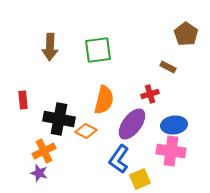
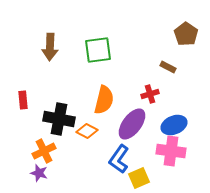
blue ellipse: rotated 15 degrees counterclockwise
orange diamond: moved 1 px right
yellow square: moved 1 px left, 1 px up
